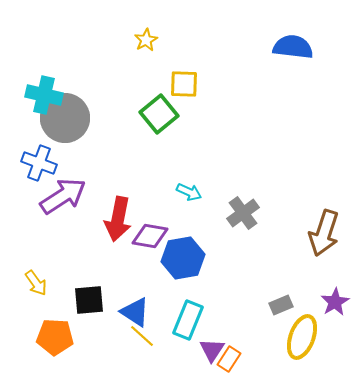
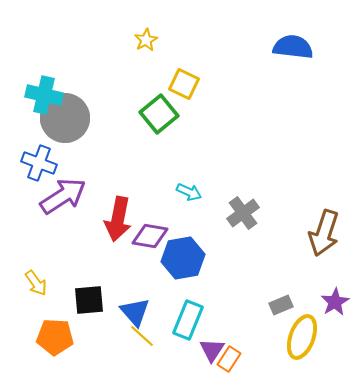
yellow square: rotated 24 degrees clockwise
blue triangle: rotated 16 degrees clockwise
